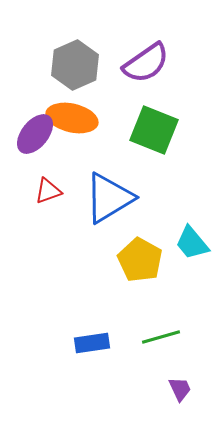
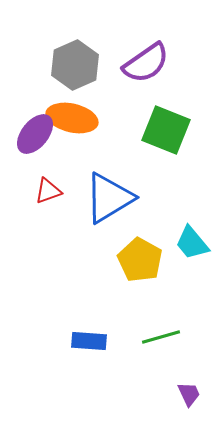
green square: moved 12 px right
blue rectangle: moved 3 px left, 2 px up; rotated 12 degrees clockwise
purple trapezoid: moved 9 px right, 5 px down
